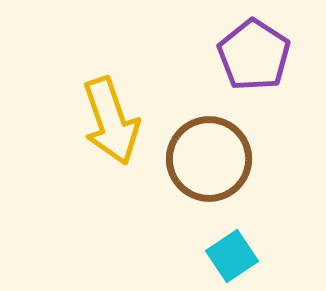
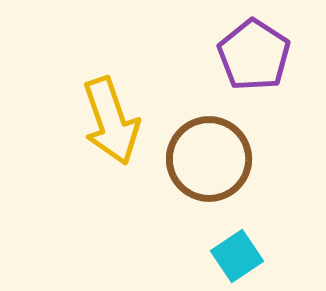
cyan square: moved 5 px right
